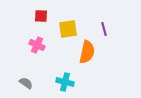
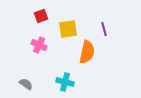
red square: rotated 24 degrees counterclockwise
pink cross: moved 2 px right
gray semicircle: moved 1 px down
